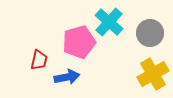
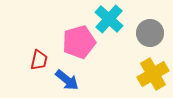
cyan cross: moved 3 px up
blue arrow: moved 3 px down; rotated 50 degrees clockwise
